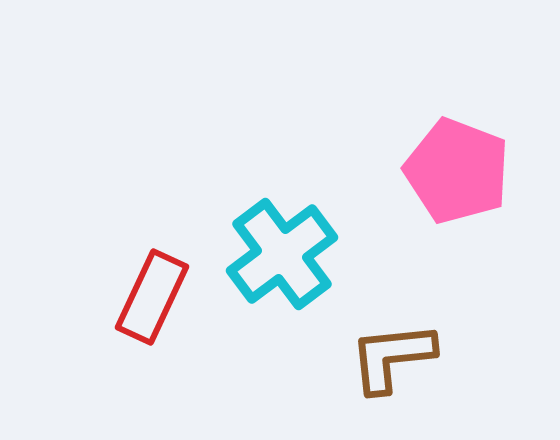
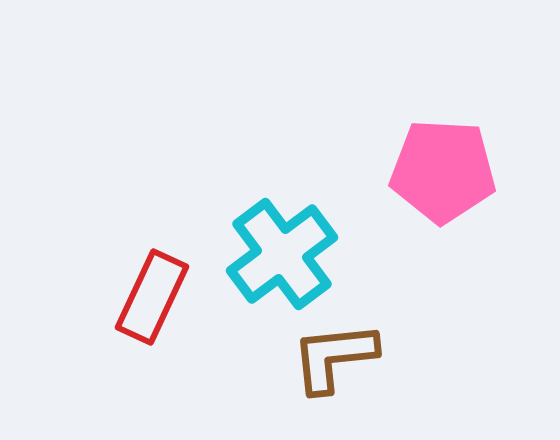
pink pentagon: moved 14 px left; rotated 18 degrees counterclockwise
brown L-shape: moved 58 px left
